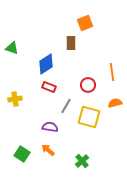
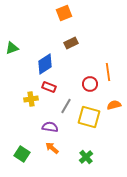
orange square: moved 21 px left, 10 px up
brown rectangle: rotated 64 degrees clockwise
green triangle: rotated 40 degrees counterclockwise
blue diamond: moved 1 px left
orange line: moved 4 px left
red circle: moved 2 px right, 1 px up
yellow cross: moved 16 px right
orange semicircle: moved 1 px left, 2 px down
orange arrow: moved 4 px right, 2 px up
green cross: moved 4 px right, 4 px up
